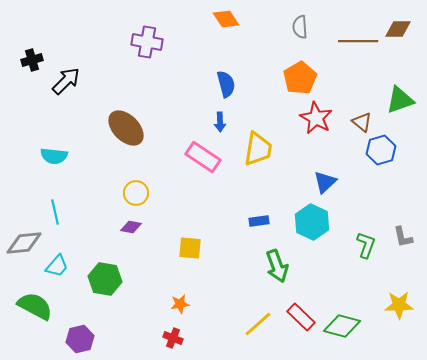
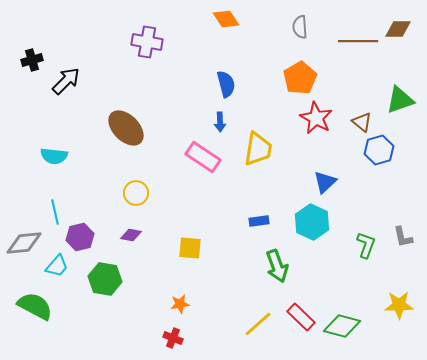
blue hexagon: moved 2 px left
purple diamond: moved 8 px down
purple hexagon: moved 102 px up
